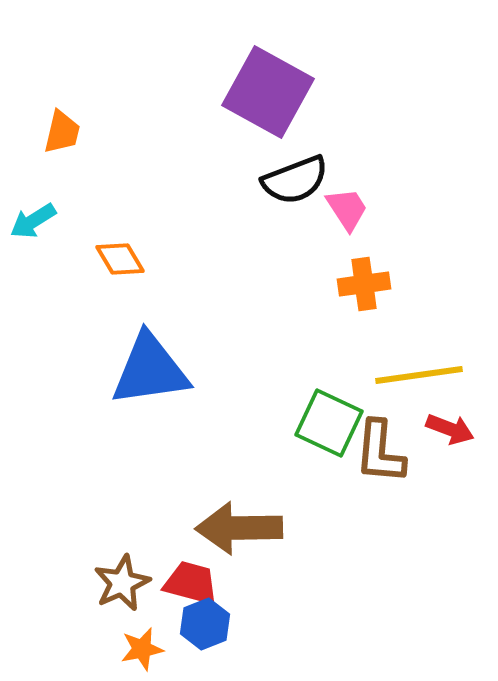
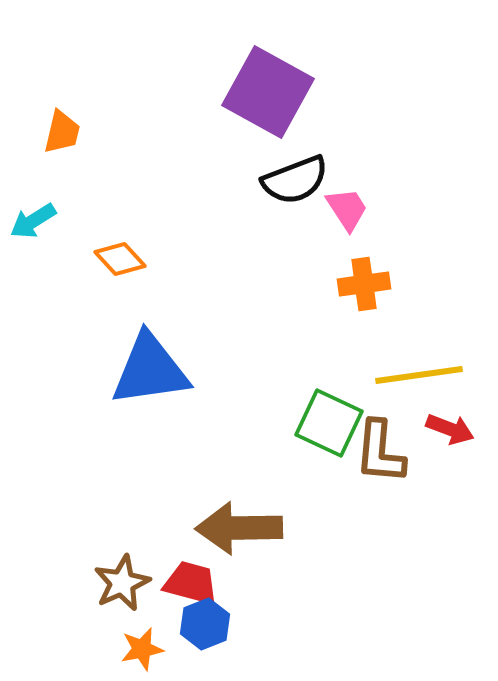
orange diamond: rotated 12 degrees counterclockwise
